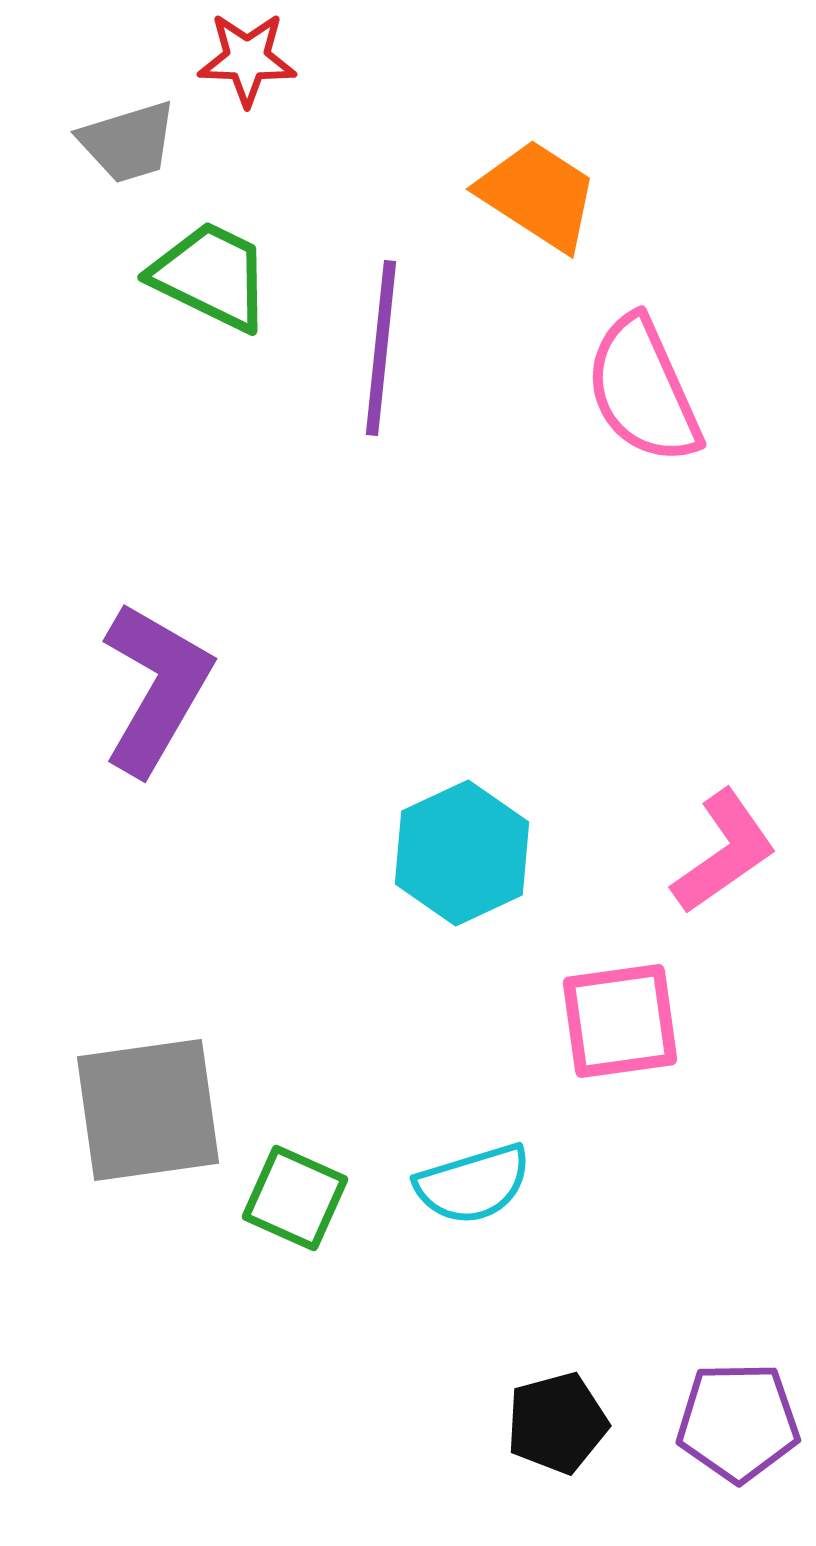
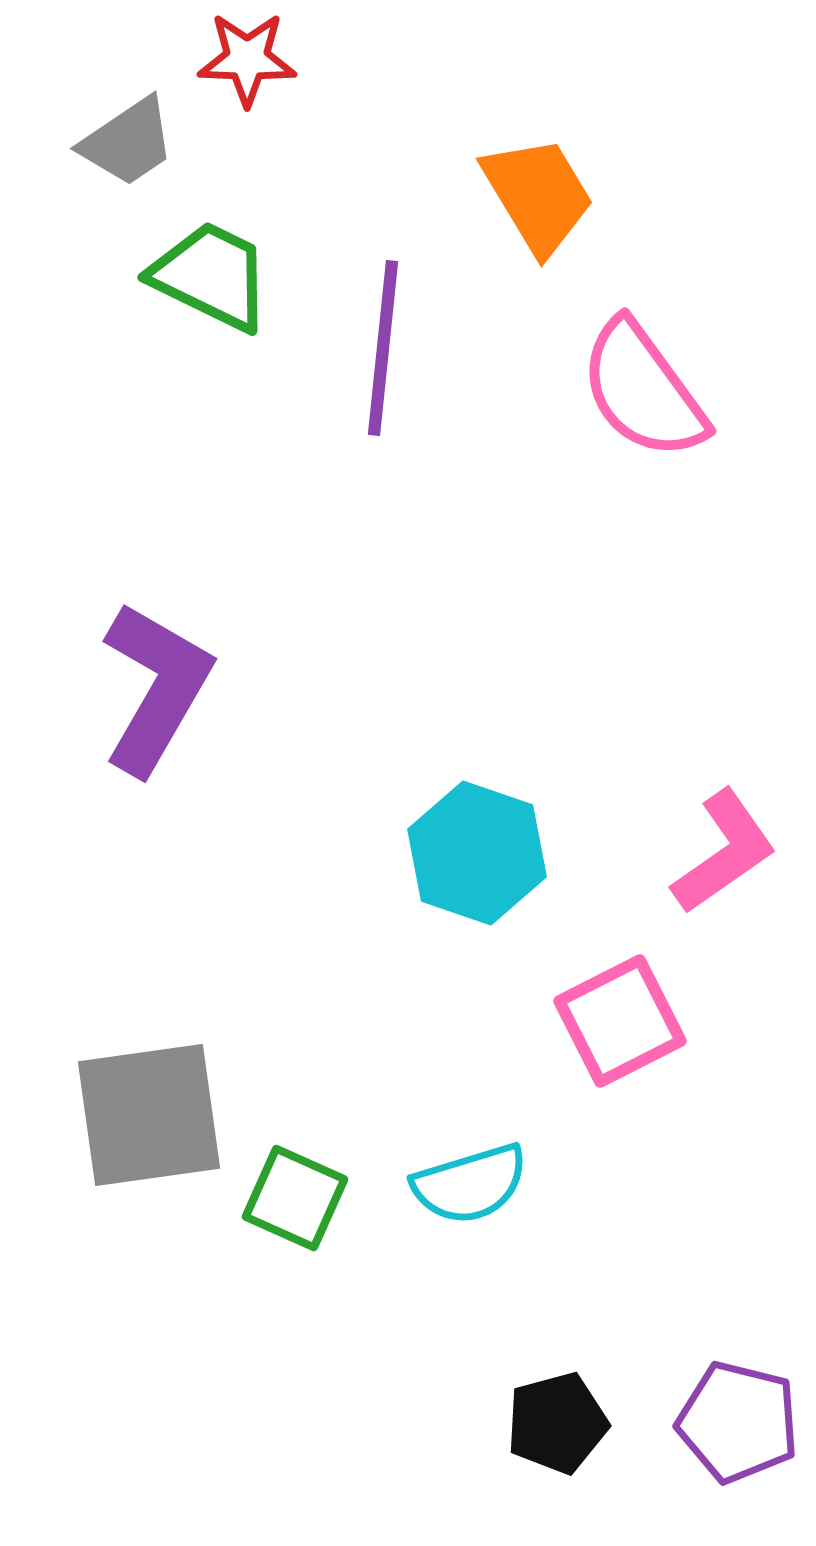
gray trapezoid: rotated 17 degrees counterclockwise
orange trapezoid: rotated 26 degrees clockwise
purple line: moved 2 px right
pink semicircle: rotated 12 degrees counterclockwise
cyan hexagon: moved 15 px right; rotated 16 degrees counterclockwise
pink square: rotated 19 degrees counterclockwise
gray square: moved 1 px right, 5 px down
cyan semicircle: moved 3 px left
purple pentagon: rotated 15 degrees clockwise
